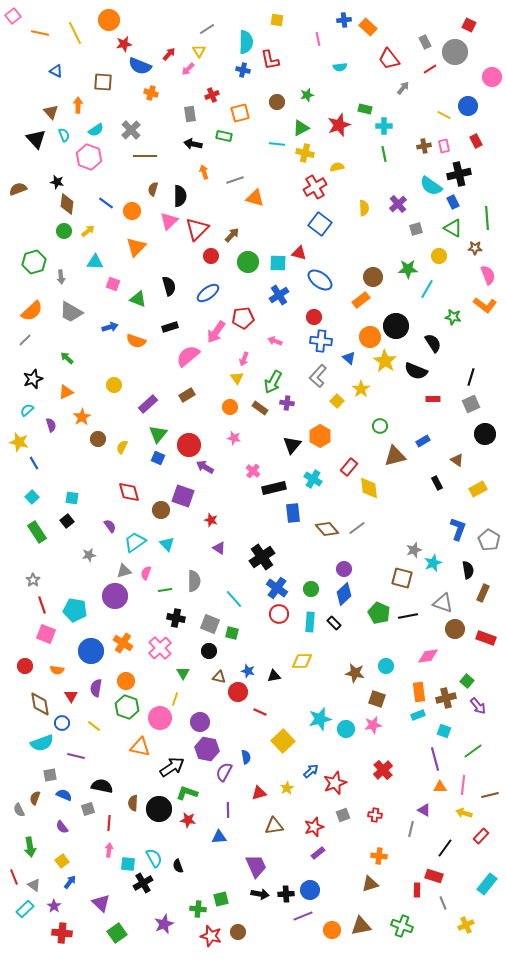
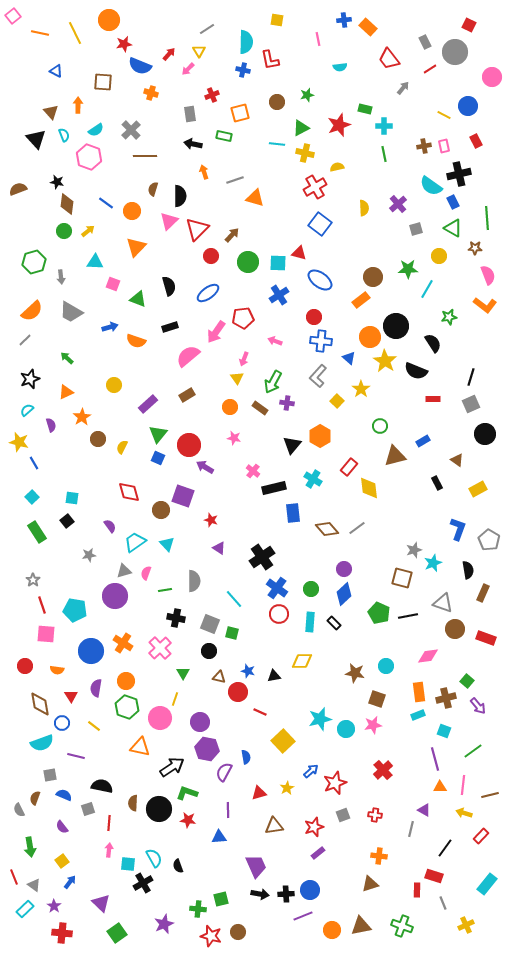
green star at (453, 317): moved 4 px left; rotated 21 degrees counterclockwise
black star at (33, 379): moved 3 px left
pink square at (46, 634): rotated 18 degrees counterclockwise
